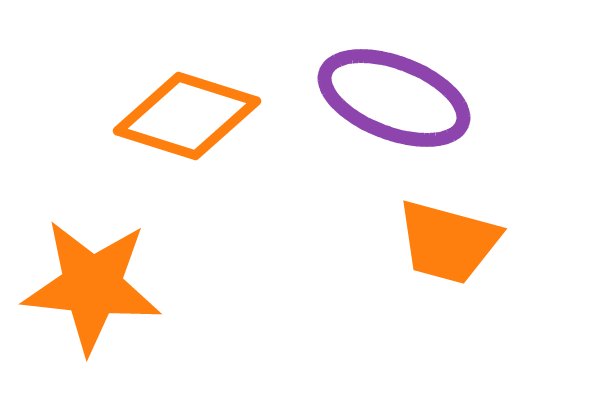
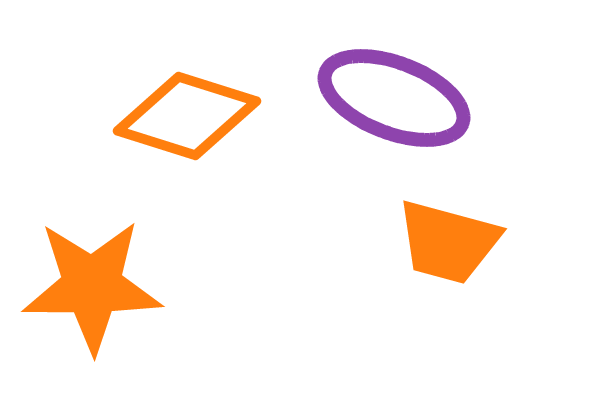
orange star: rotated 6 degrees counterclockwise
